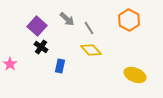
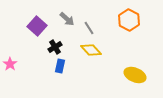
black cross: moved 14 px right; rotated 24 degrees clockwise
